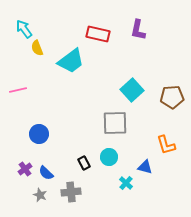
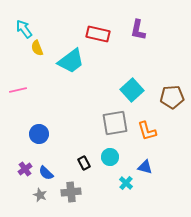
gray square: rotated 8 degrees counterclockwise
orange L-shape: moved 19 px left, 14 px up
cyan circle: moved 1 px right
